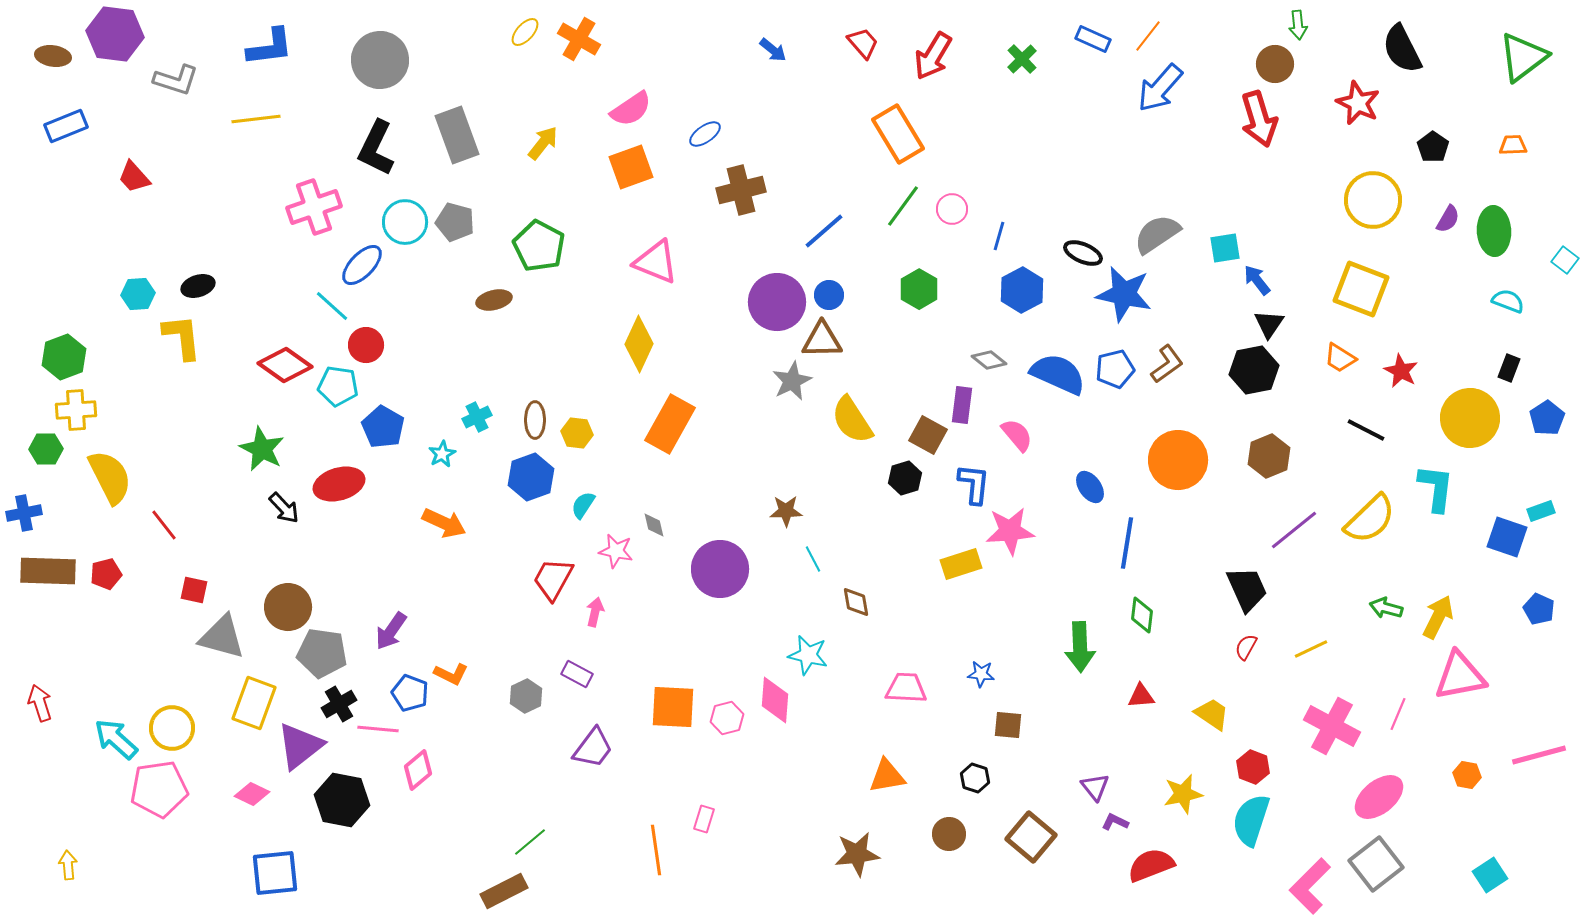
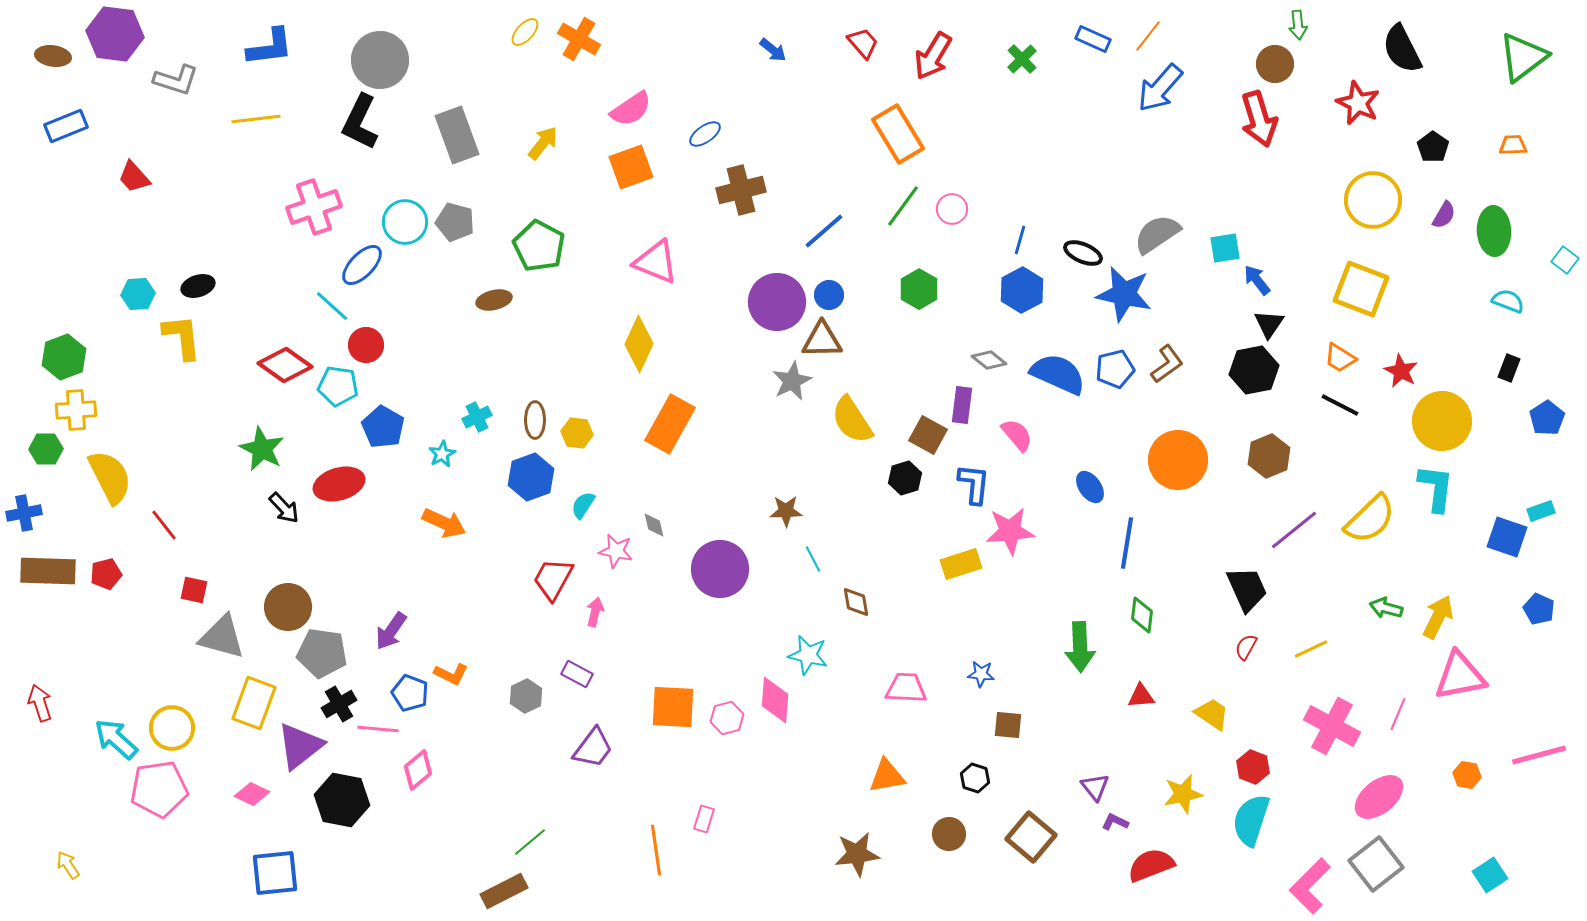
black L-shape at (376, 148): moved 16 px left, 26 px up
purple semicircle at (1448, 219): moved 4 px left, 4 px up
blue line at (999, 236): moved 21 px right, 4 px down
yellow circle at (1470, 418): moved 28 px left, 3 px down
black line at (1366, 430): moved 26 px left, 25 px up
yellow arrow at (68, 865): rotated 28 degrees counterclockwise
